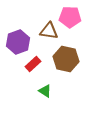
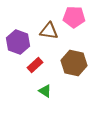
pink pentagon: moved 4 px right
purple hexagon: rotated 20 degrees counterclockwise
brown hexagon: moved 8 px right, 4 px down
red rectangle: moved 2 px right, 1 px down
